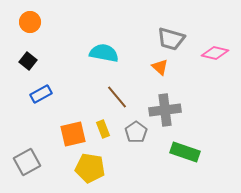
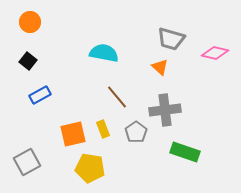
blue rectangle: moved 1 px left, 1 px down
